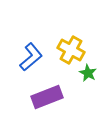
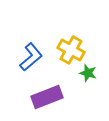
green star: rotated 12 degrees counterclockwise
